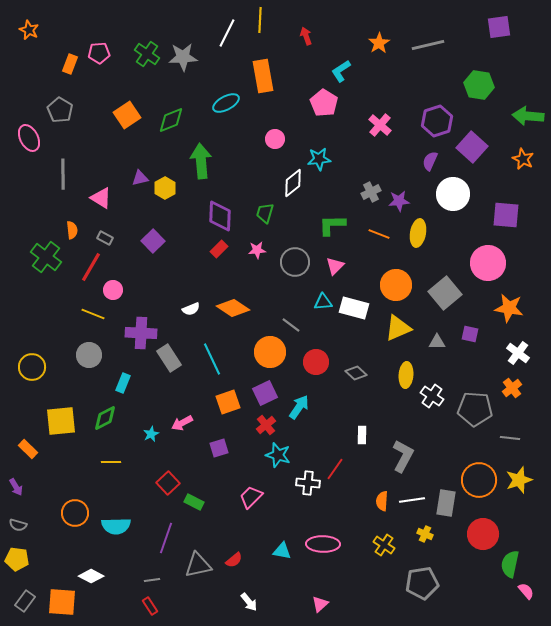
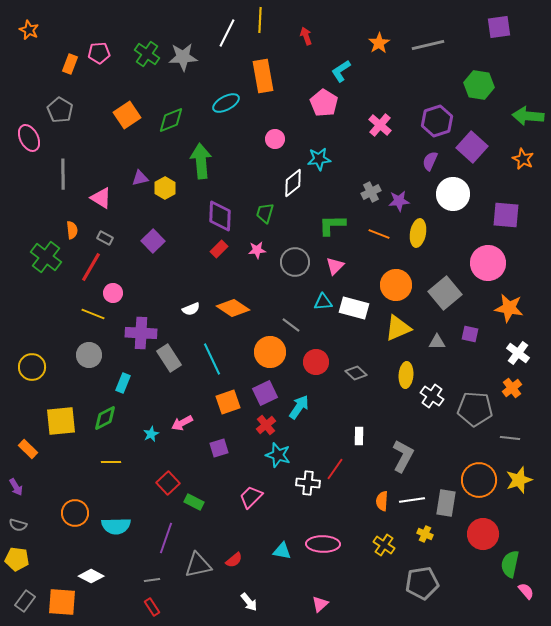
pink circle at (113, 290): moved 3 px down
white rectangle at (362, 435): moved 3 px left, 1 px down
red rectangle at (150, 606): moved 2 px right, 1 px down
